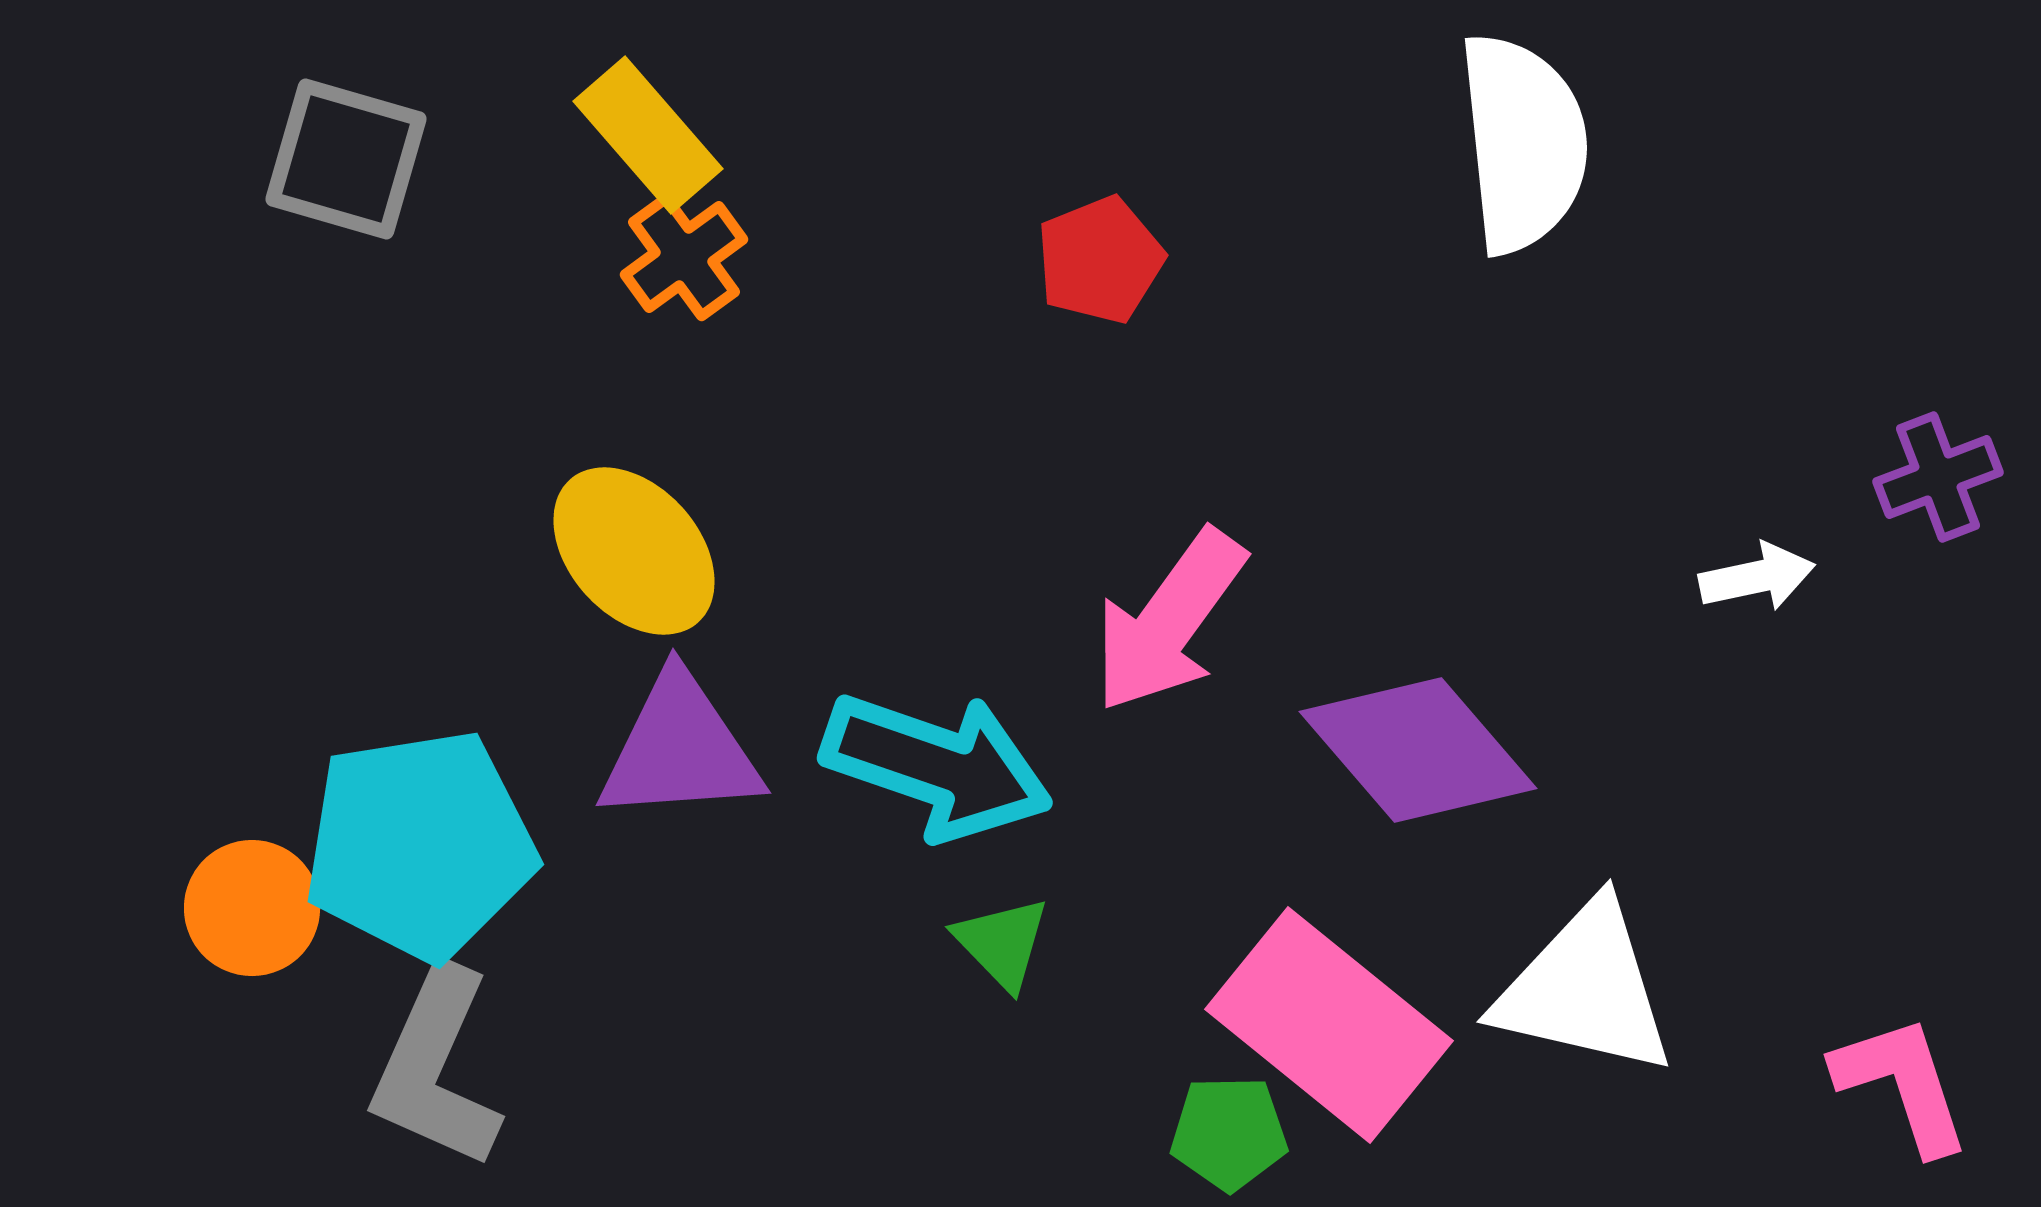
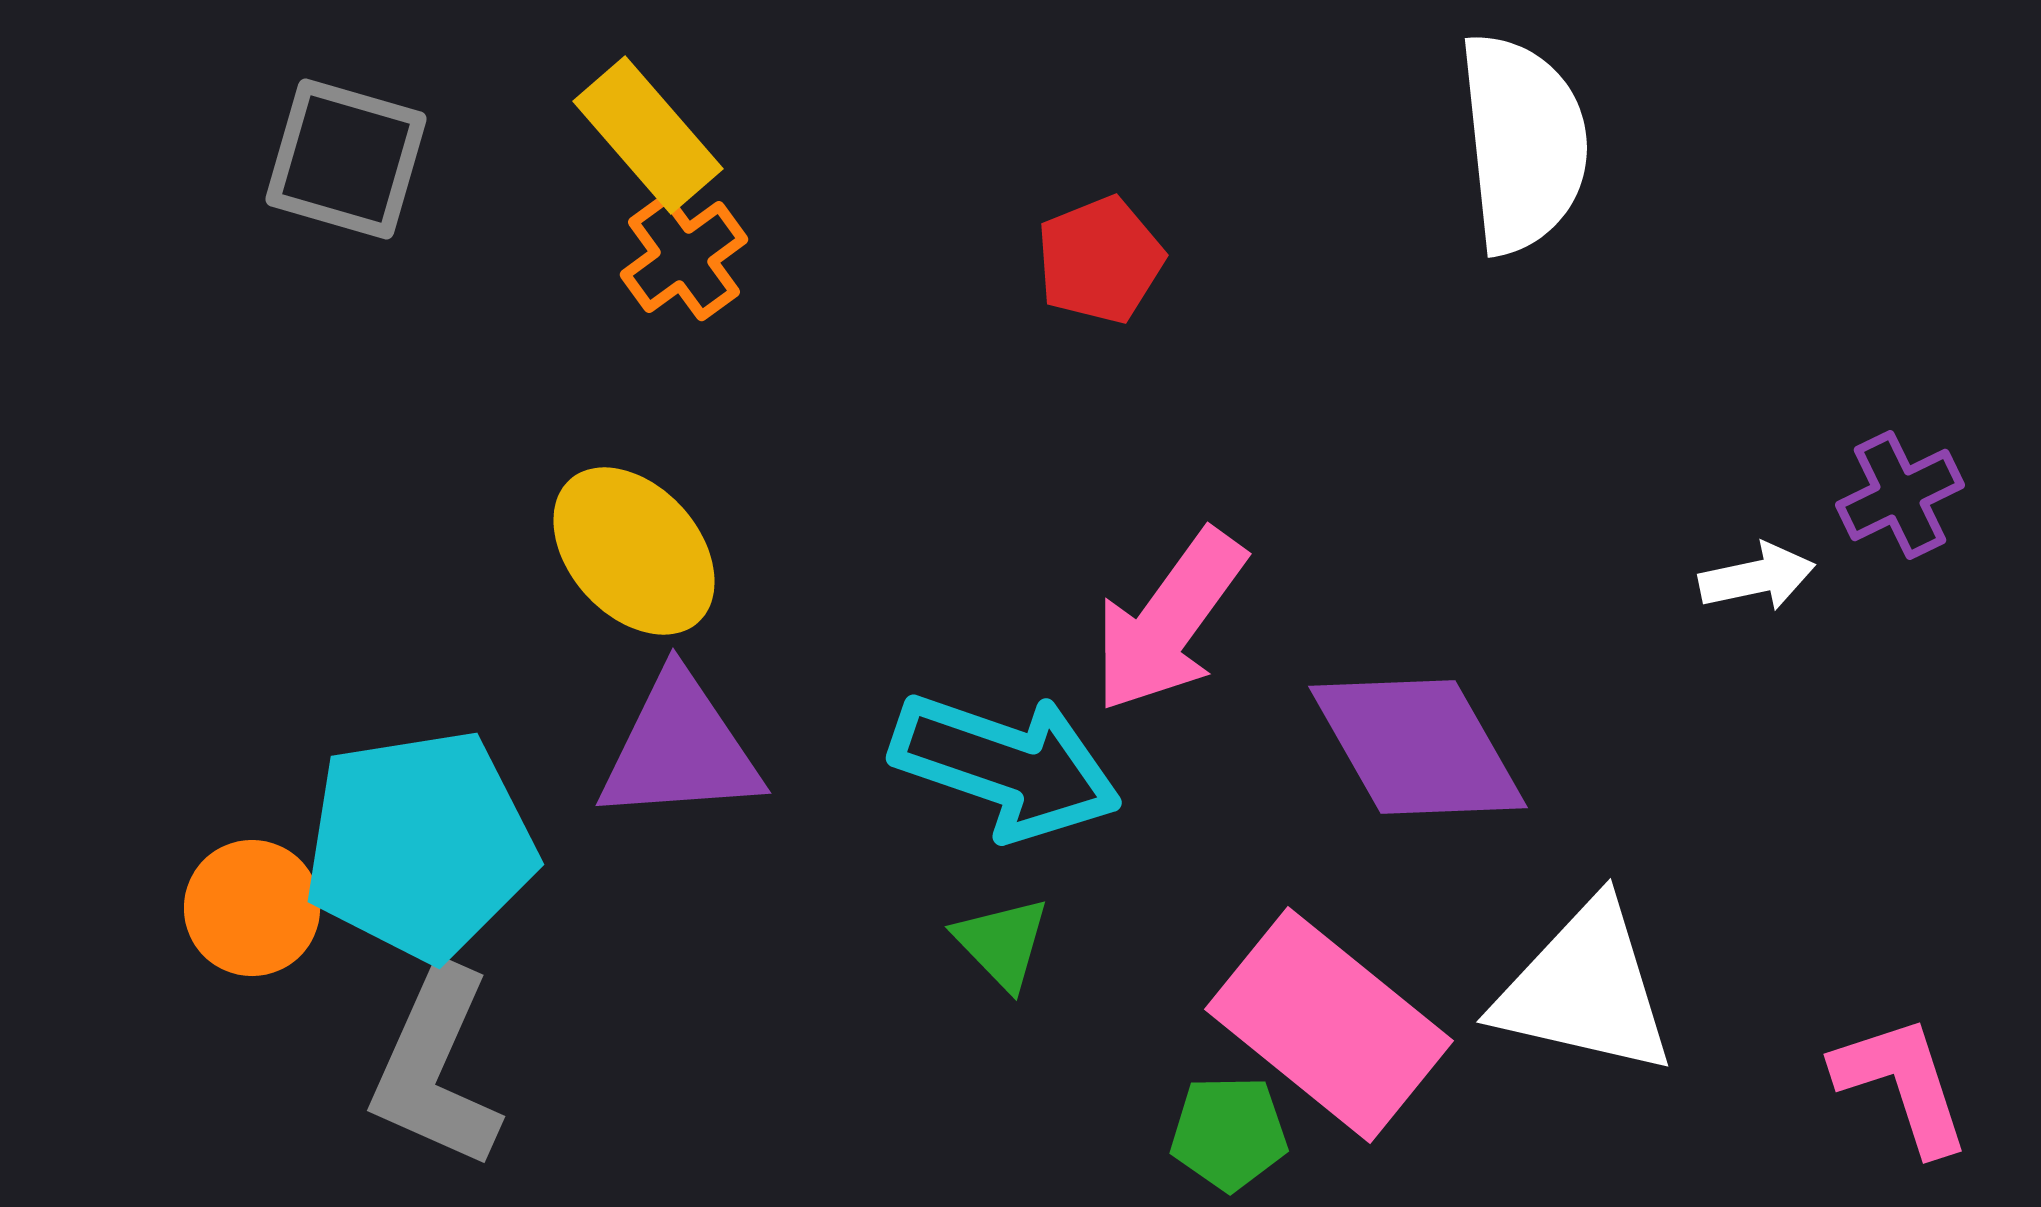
purple cross: moved 38 px left, 18 px down; rotated 5 degrees counterclockwise
purple diamond: moved 3 px up; rotated 11 degrees clockwise
cyan arrow: moved 69 px right
